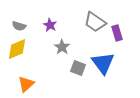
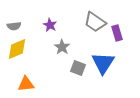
gray semicircle: moved 5 px left; rotated 24 degrees counterclockwise
blue triangle: rotated 10 degrees clockwise
orange triangle: rotated 36 degrees clockwise
